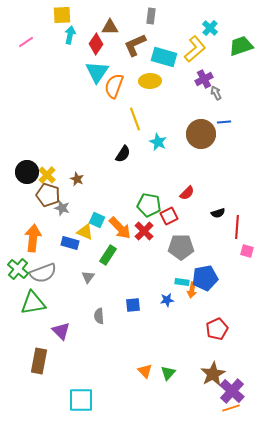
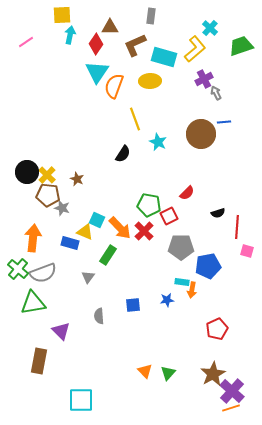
brown pentagon at (48, 195): rotated 10 degrees counterclockwise
blue pentagon at (205, 278): moved 3 px right, 12 px up
